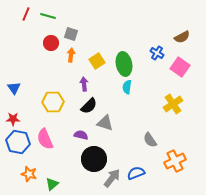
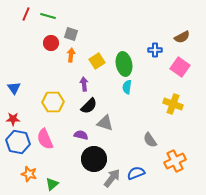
blue cross: moved 2 px left, 3 px up; rotated 32 degrees counterclockwise
yellow cross: rotated 36 degrees counterclockwise
